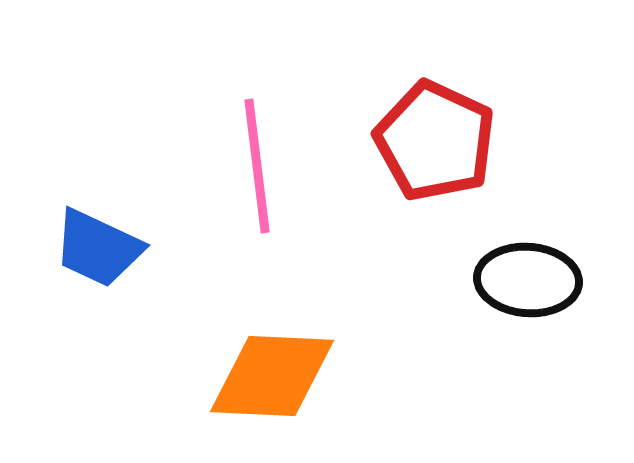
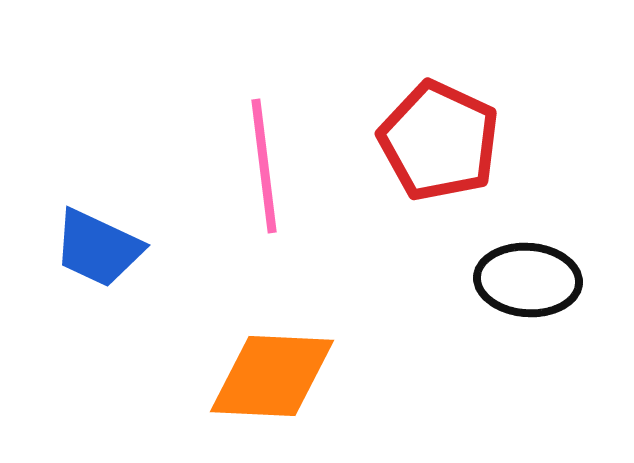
red pentagon: moved 4 px right
pink line: moved 7 px right
